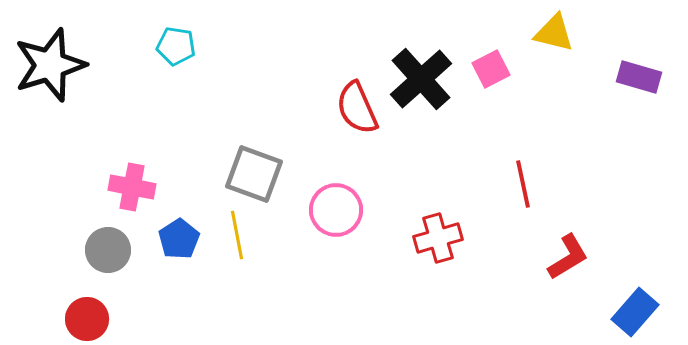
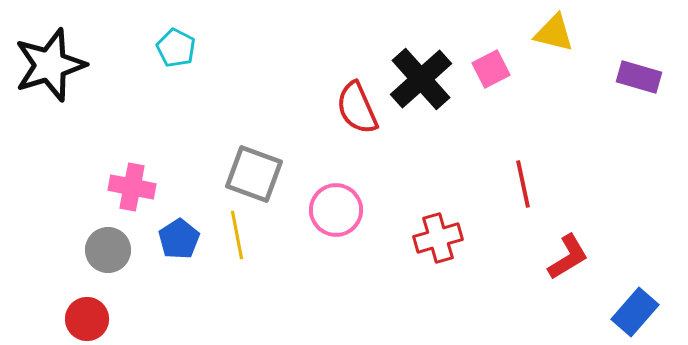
cyan pentagon: moved 2 px down; rotated 18 degrees clockwise
